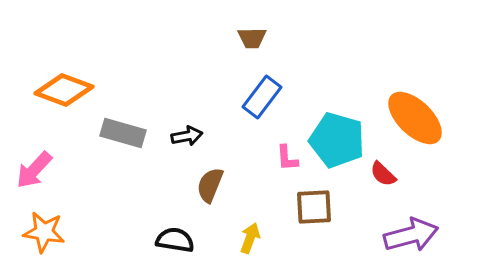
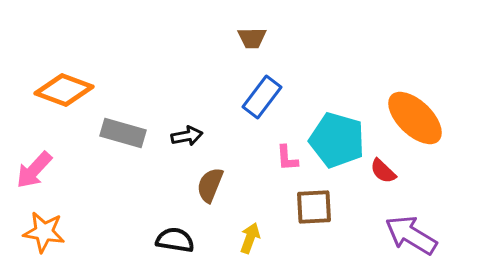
red semicircle: moved 3 px up
purple arrow: rotated 134 degrees counterclockwise
